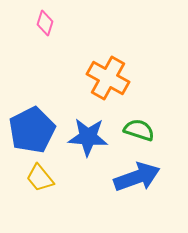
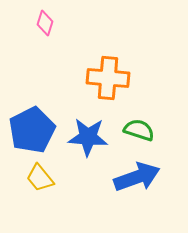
orange cross: rotated 24 degrees counterclockwise
